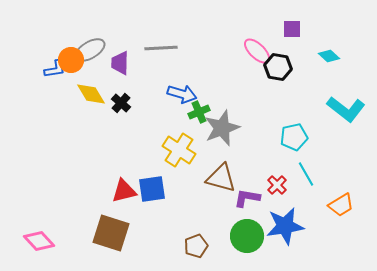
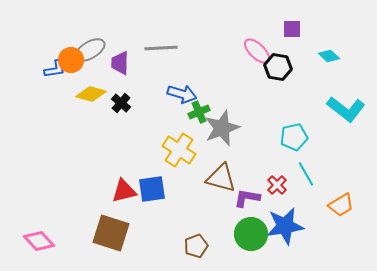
yellow diamond: rotated 44 degrees counterclockwise
green circle: moved 4 px right, 2 px up
